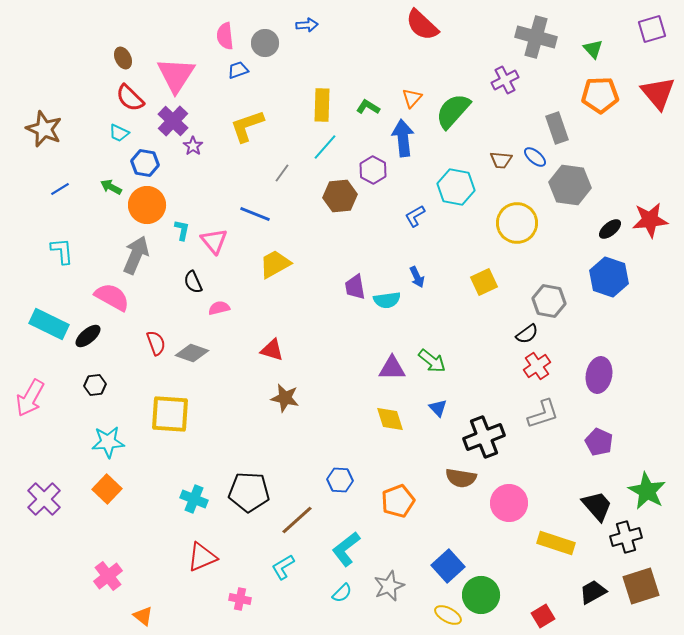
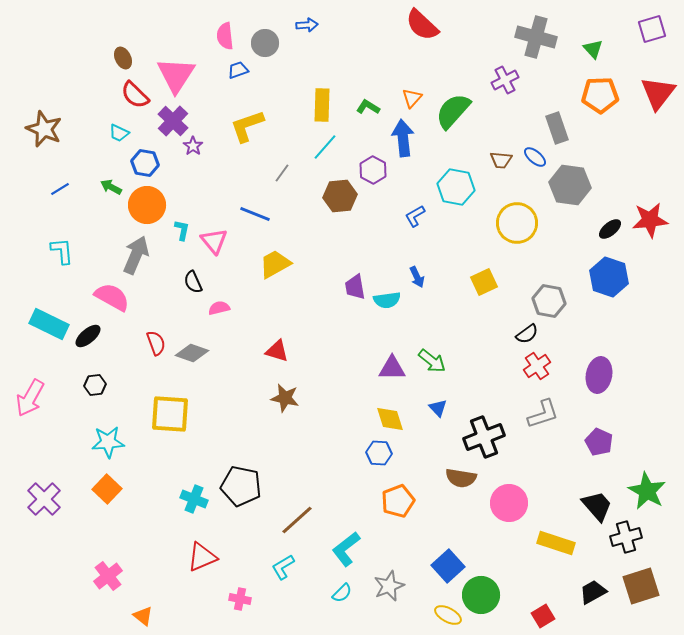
red triangle at (658, 93): rotated 18 degrees clockwise
red semicircle at (130, 98): moved 5 px right, 3 px up
red triangle at (272, 350): moved 5 px right, 1 px down
blue hexagon at (340, 480): moved 39 px right, 27 px up
black pentagon at (249, 492): moved 8 px left, 6 px up; rotated 9 degrees clockwise
